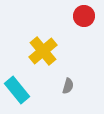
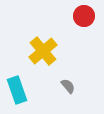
gray semicircle: rotated 56 degrees counterclockwise
cyan rectangle: rotated 20 degrees clockwise
